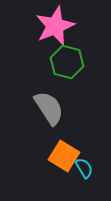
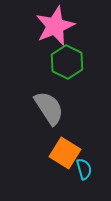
green hexagon: rotated 12 degrees clockwise
orange square: moved 1 px right, 3 px up
cyan semicircle: moved 1 px down; rotated 15 degrees clockwise
